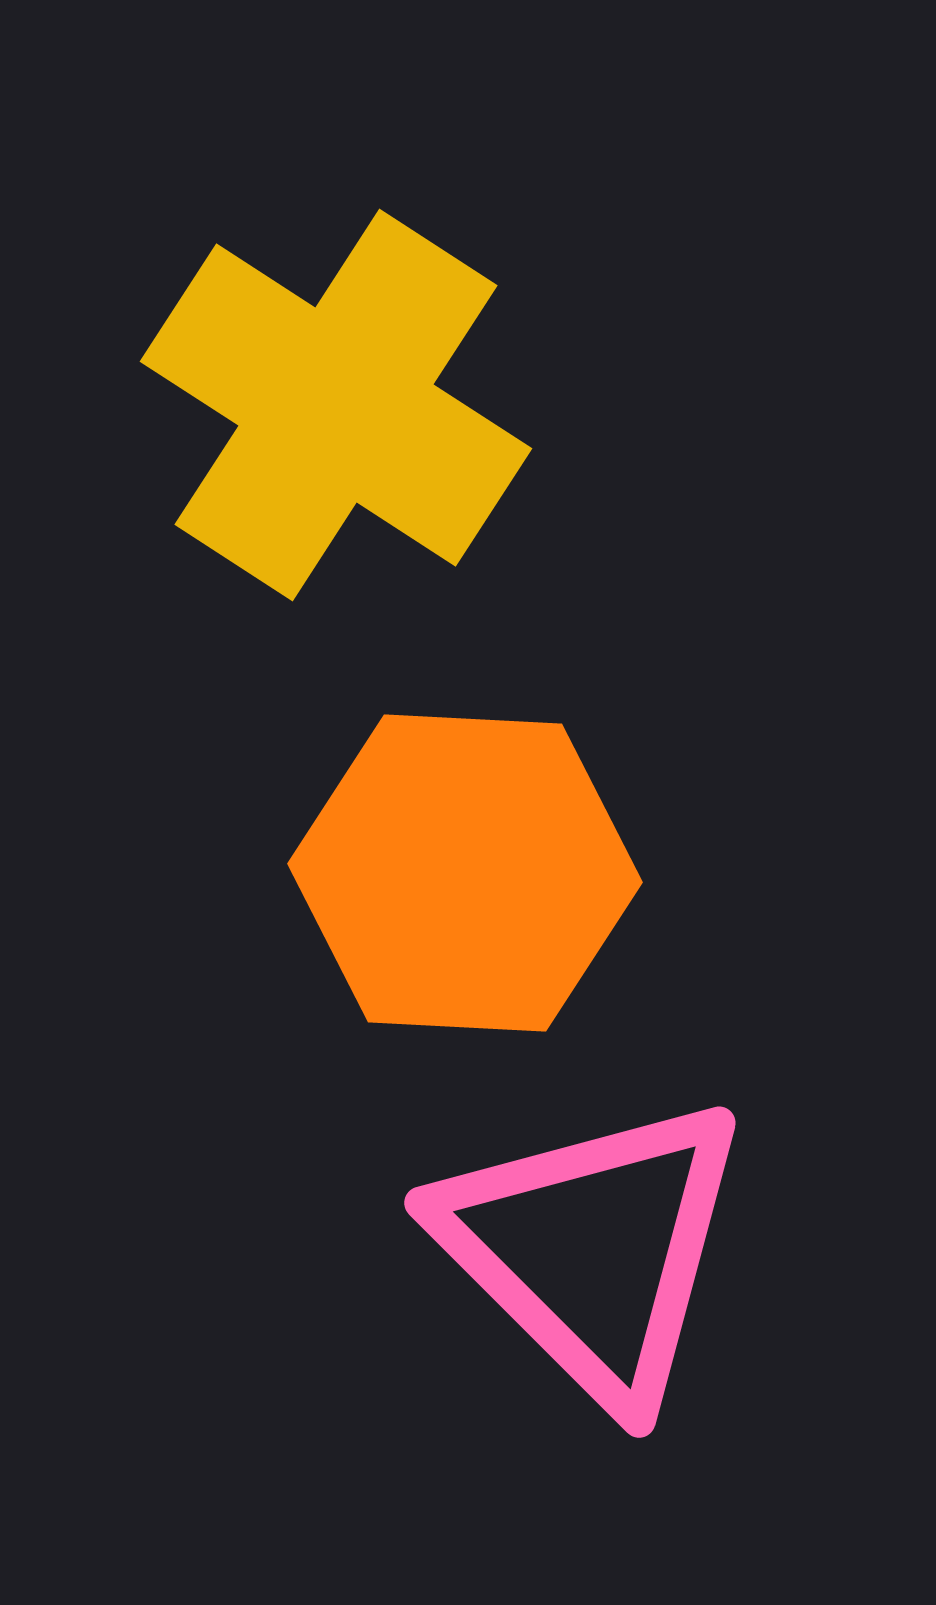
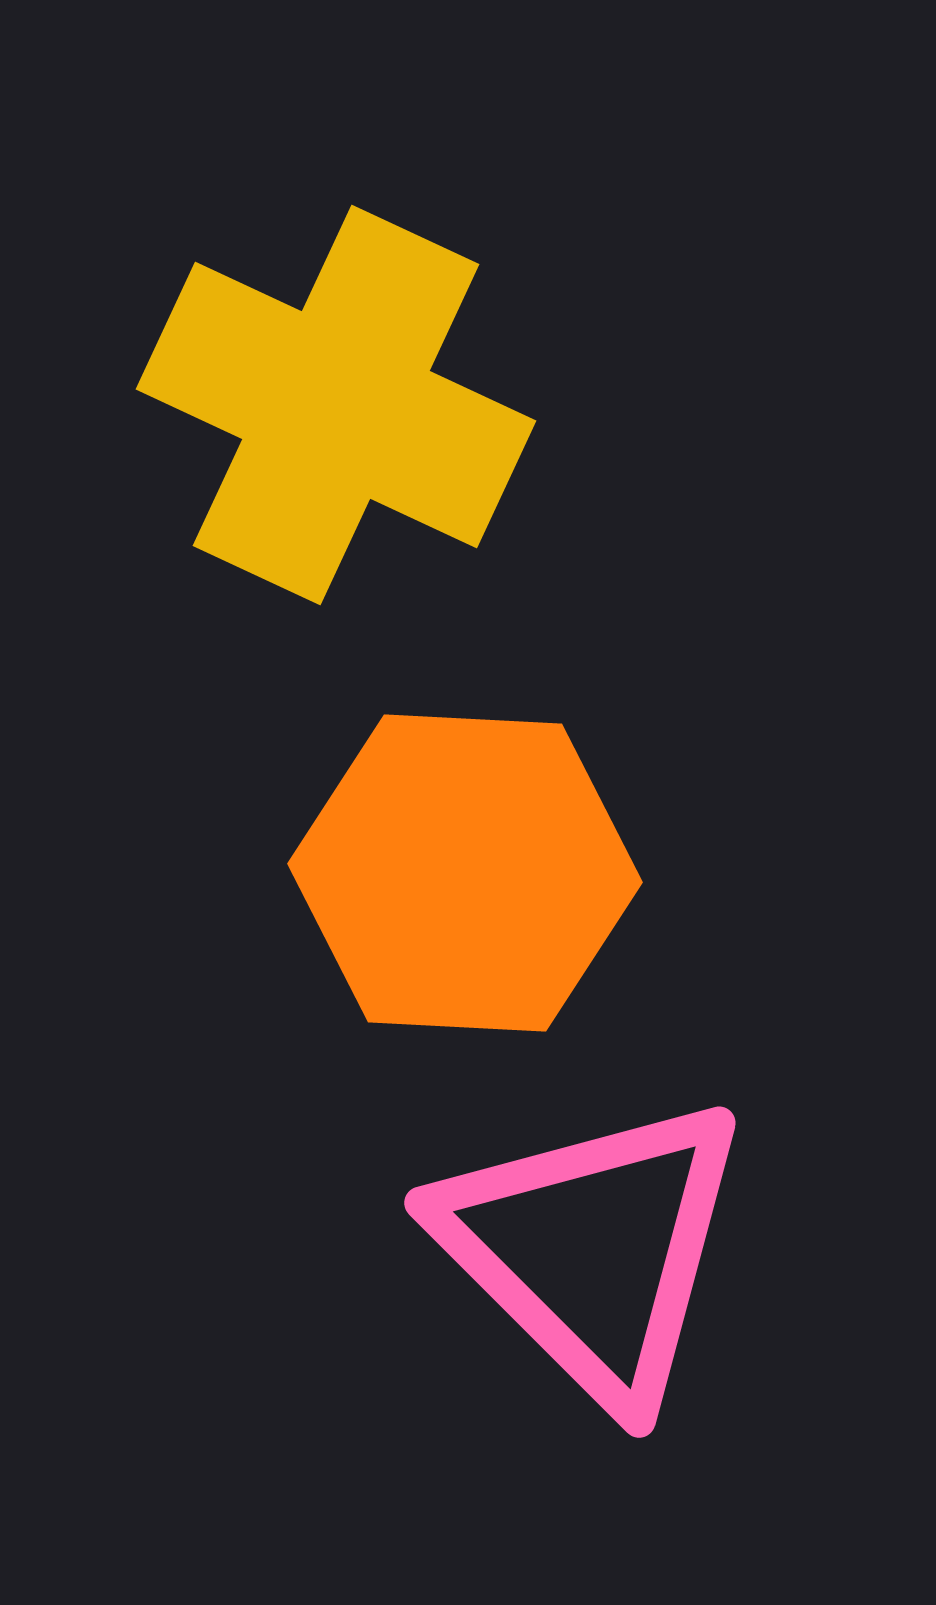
yellow cross: rotated 8 degrees counterclockwise
